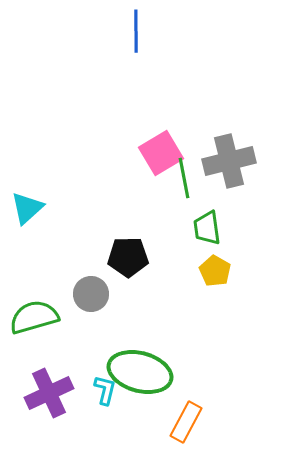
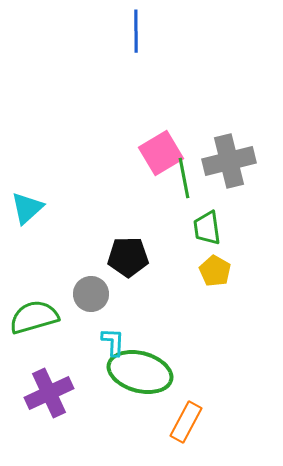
cyan L-shape: moved 8 px right, 48 px up; rotated 12 degrees counterclockwise
